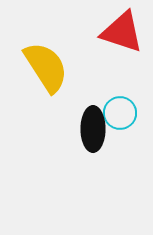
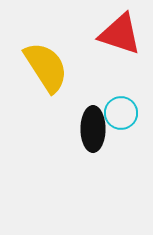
red triangle: moved 2 px left, 2 px down
cyan circle: moved 1 px right
